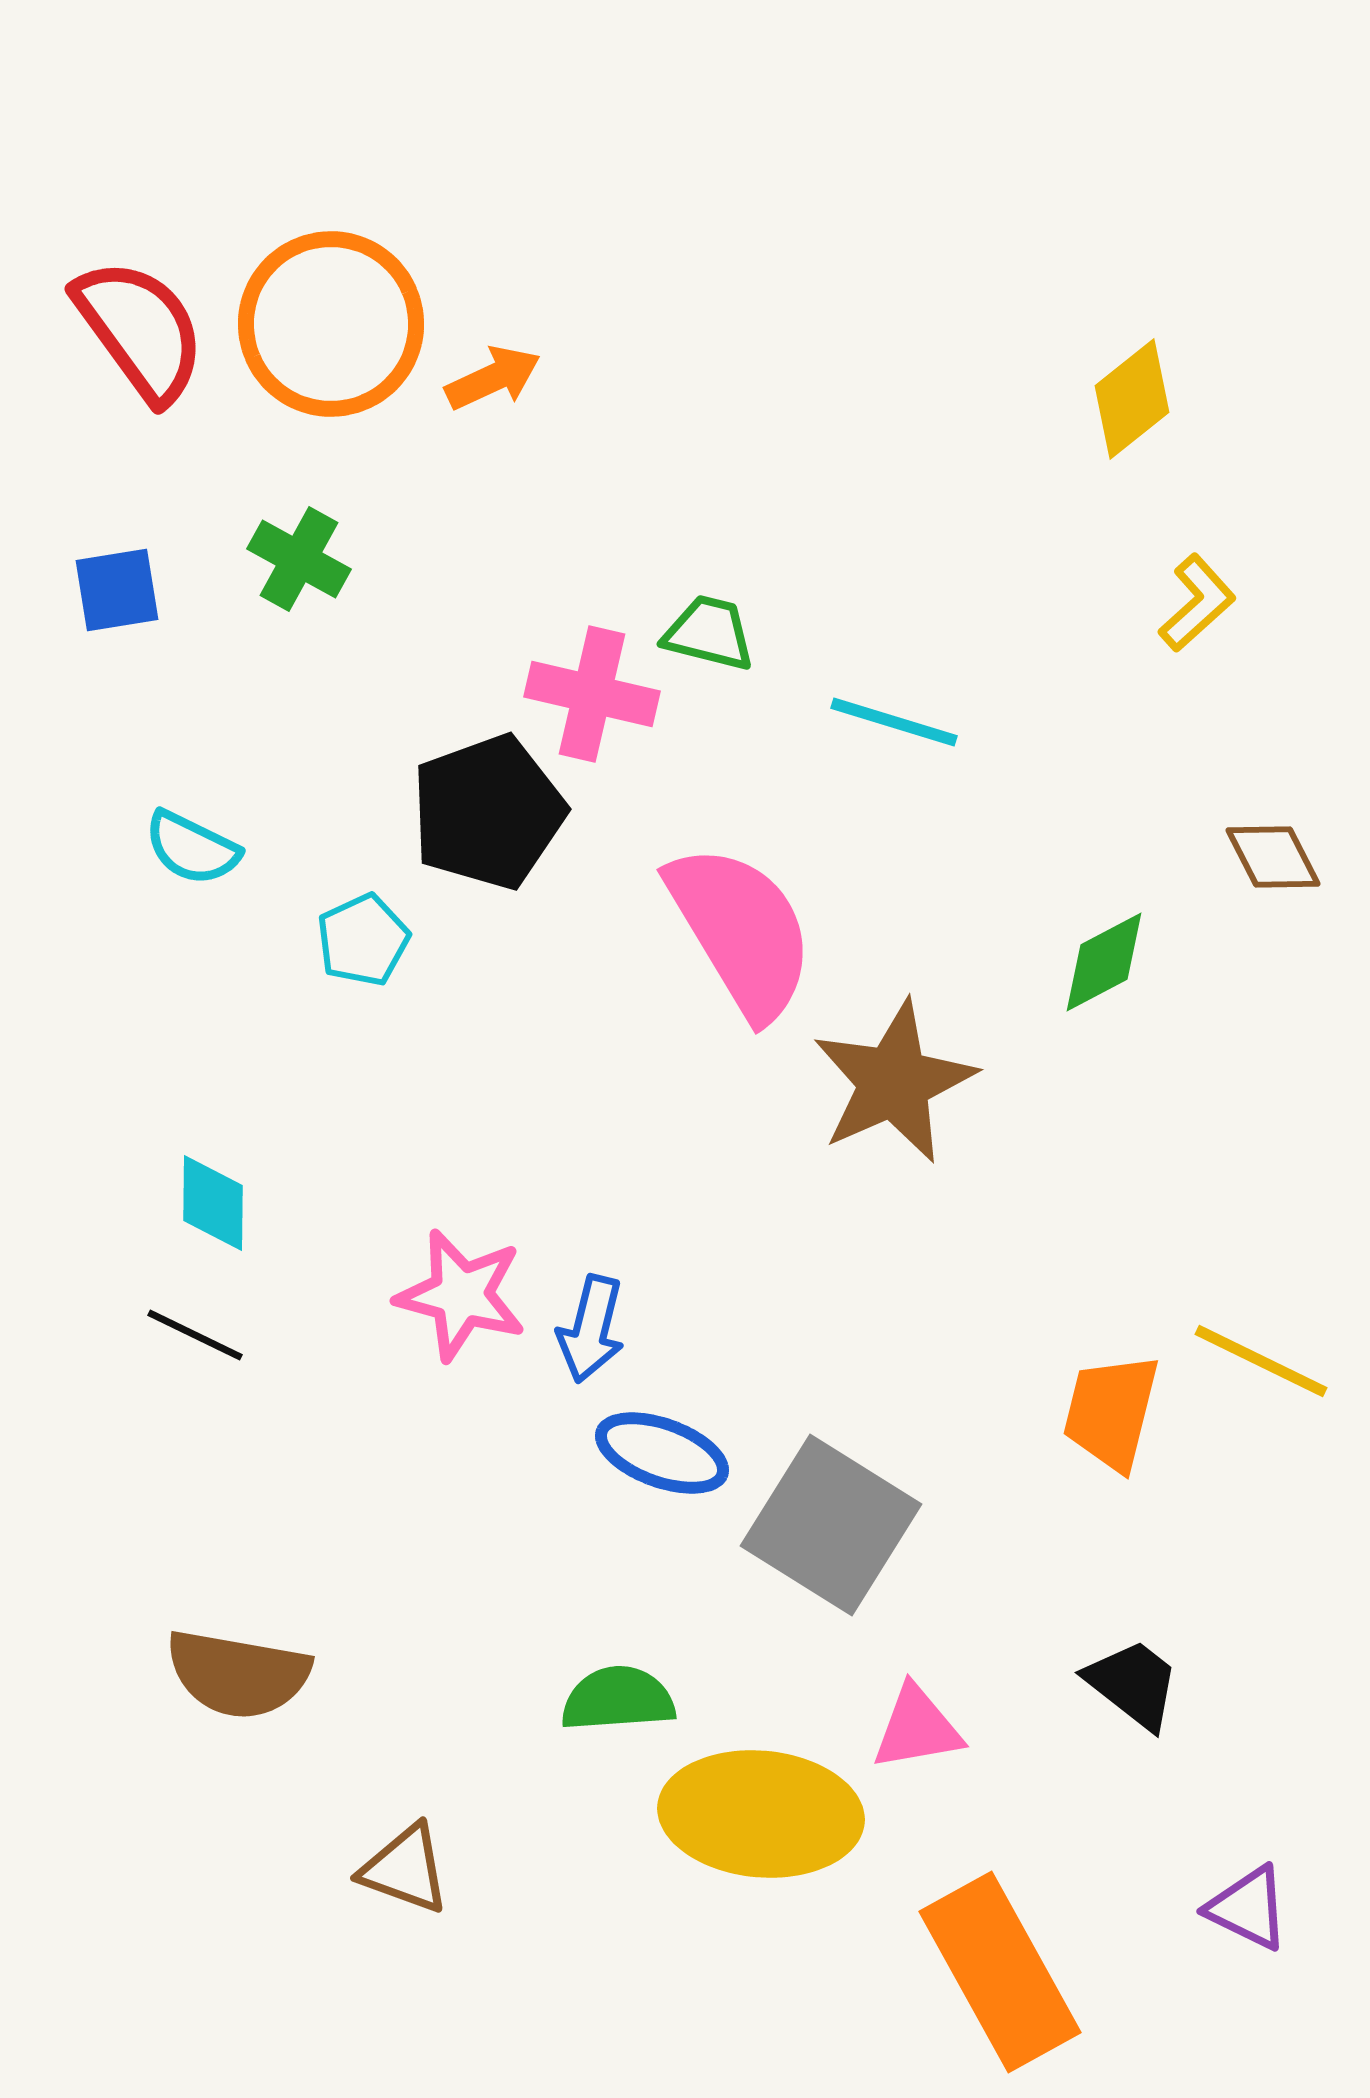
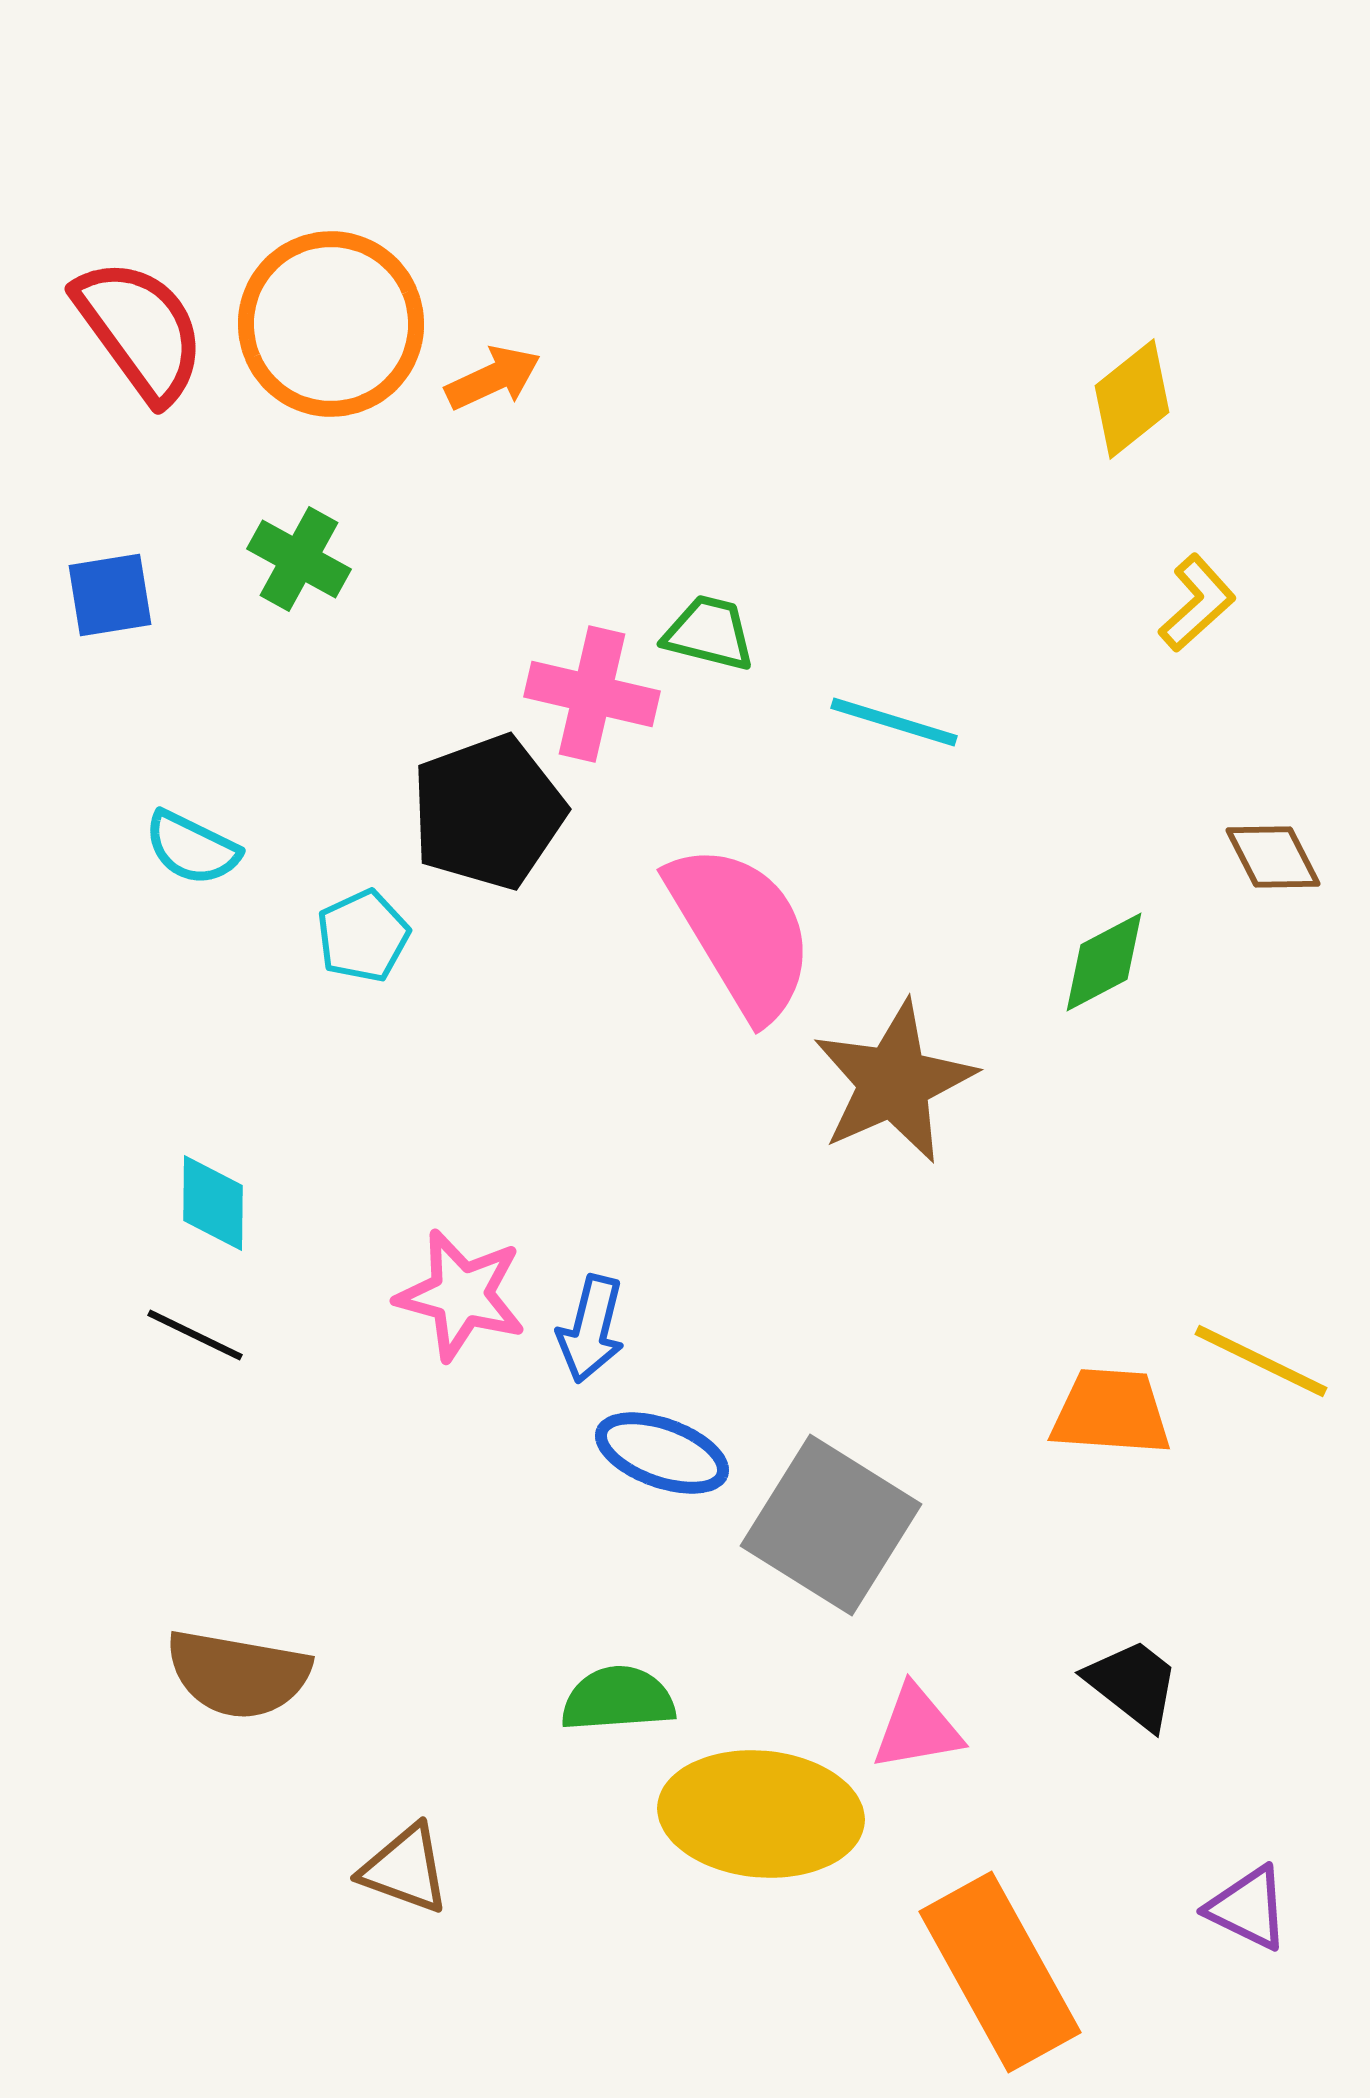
blue square: moved 7 px left, 5 px down
cyan pentagon: moved 4 px up
orange trapezoid: rotated 80 degrees clockwise
